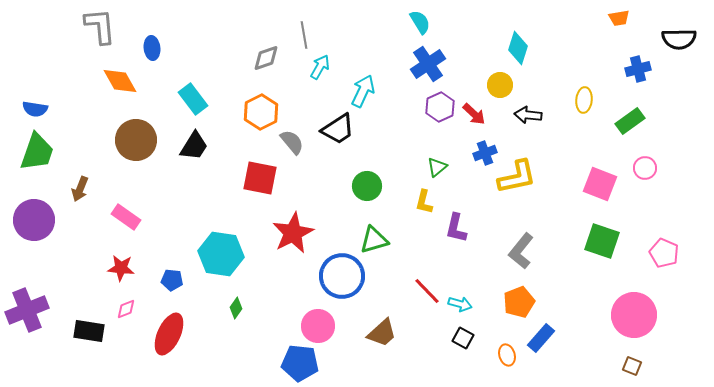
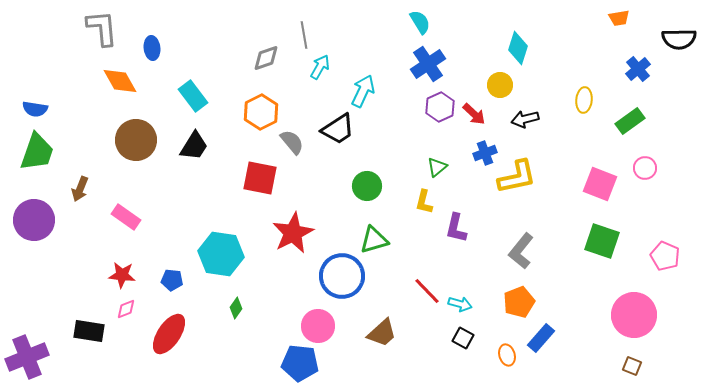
gray L-shape at (100, 26): moved 2 px right, 2 px down
blue cross at (638, 69): rotated 25 degrees counterclockwise
cyan rectangle at (193, 99): moved 3 px up
black arrow at (528, 115): moved 3 px left, 4 px down; rotated 20 degrees counterclockwise
pink pentagon at (664, 253): moved 1 px right, 3 px down
red star at (121, 268): moved 1 px right, 7 px down
purple cross at (27, 310): moved 47 px down
red ellipse at (169, 334): rotated 9 degrees clockwise
